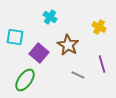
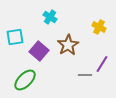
cyan square: rotated 18 degrees counterclockwise
brown star: rotated 10 degrees clockwise
purple square: moved 2 px up
purple line: rotated 48 degrees clockwise
gray line: moved 7 px right; rotated 24 degrees counterclockwise
green ellipse: rotated 10 degrees clockwise
